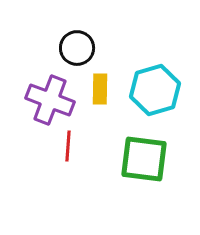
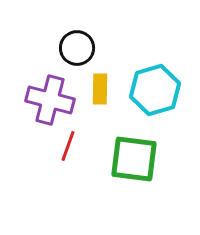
purple cross: rotated 6 degrees counterclockwise
red line: rotated 16 degrees clockwise
green square: moved 10 px left
